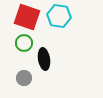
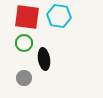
red square: rotated 12 degrees counterclockwise
